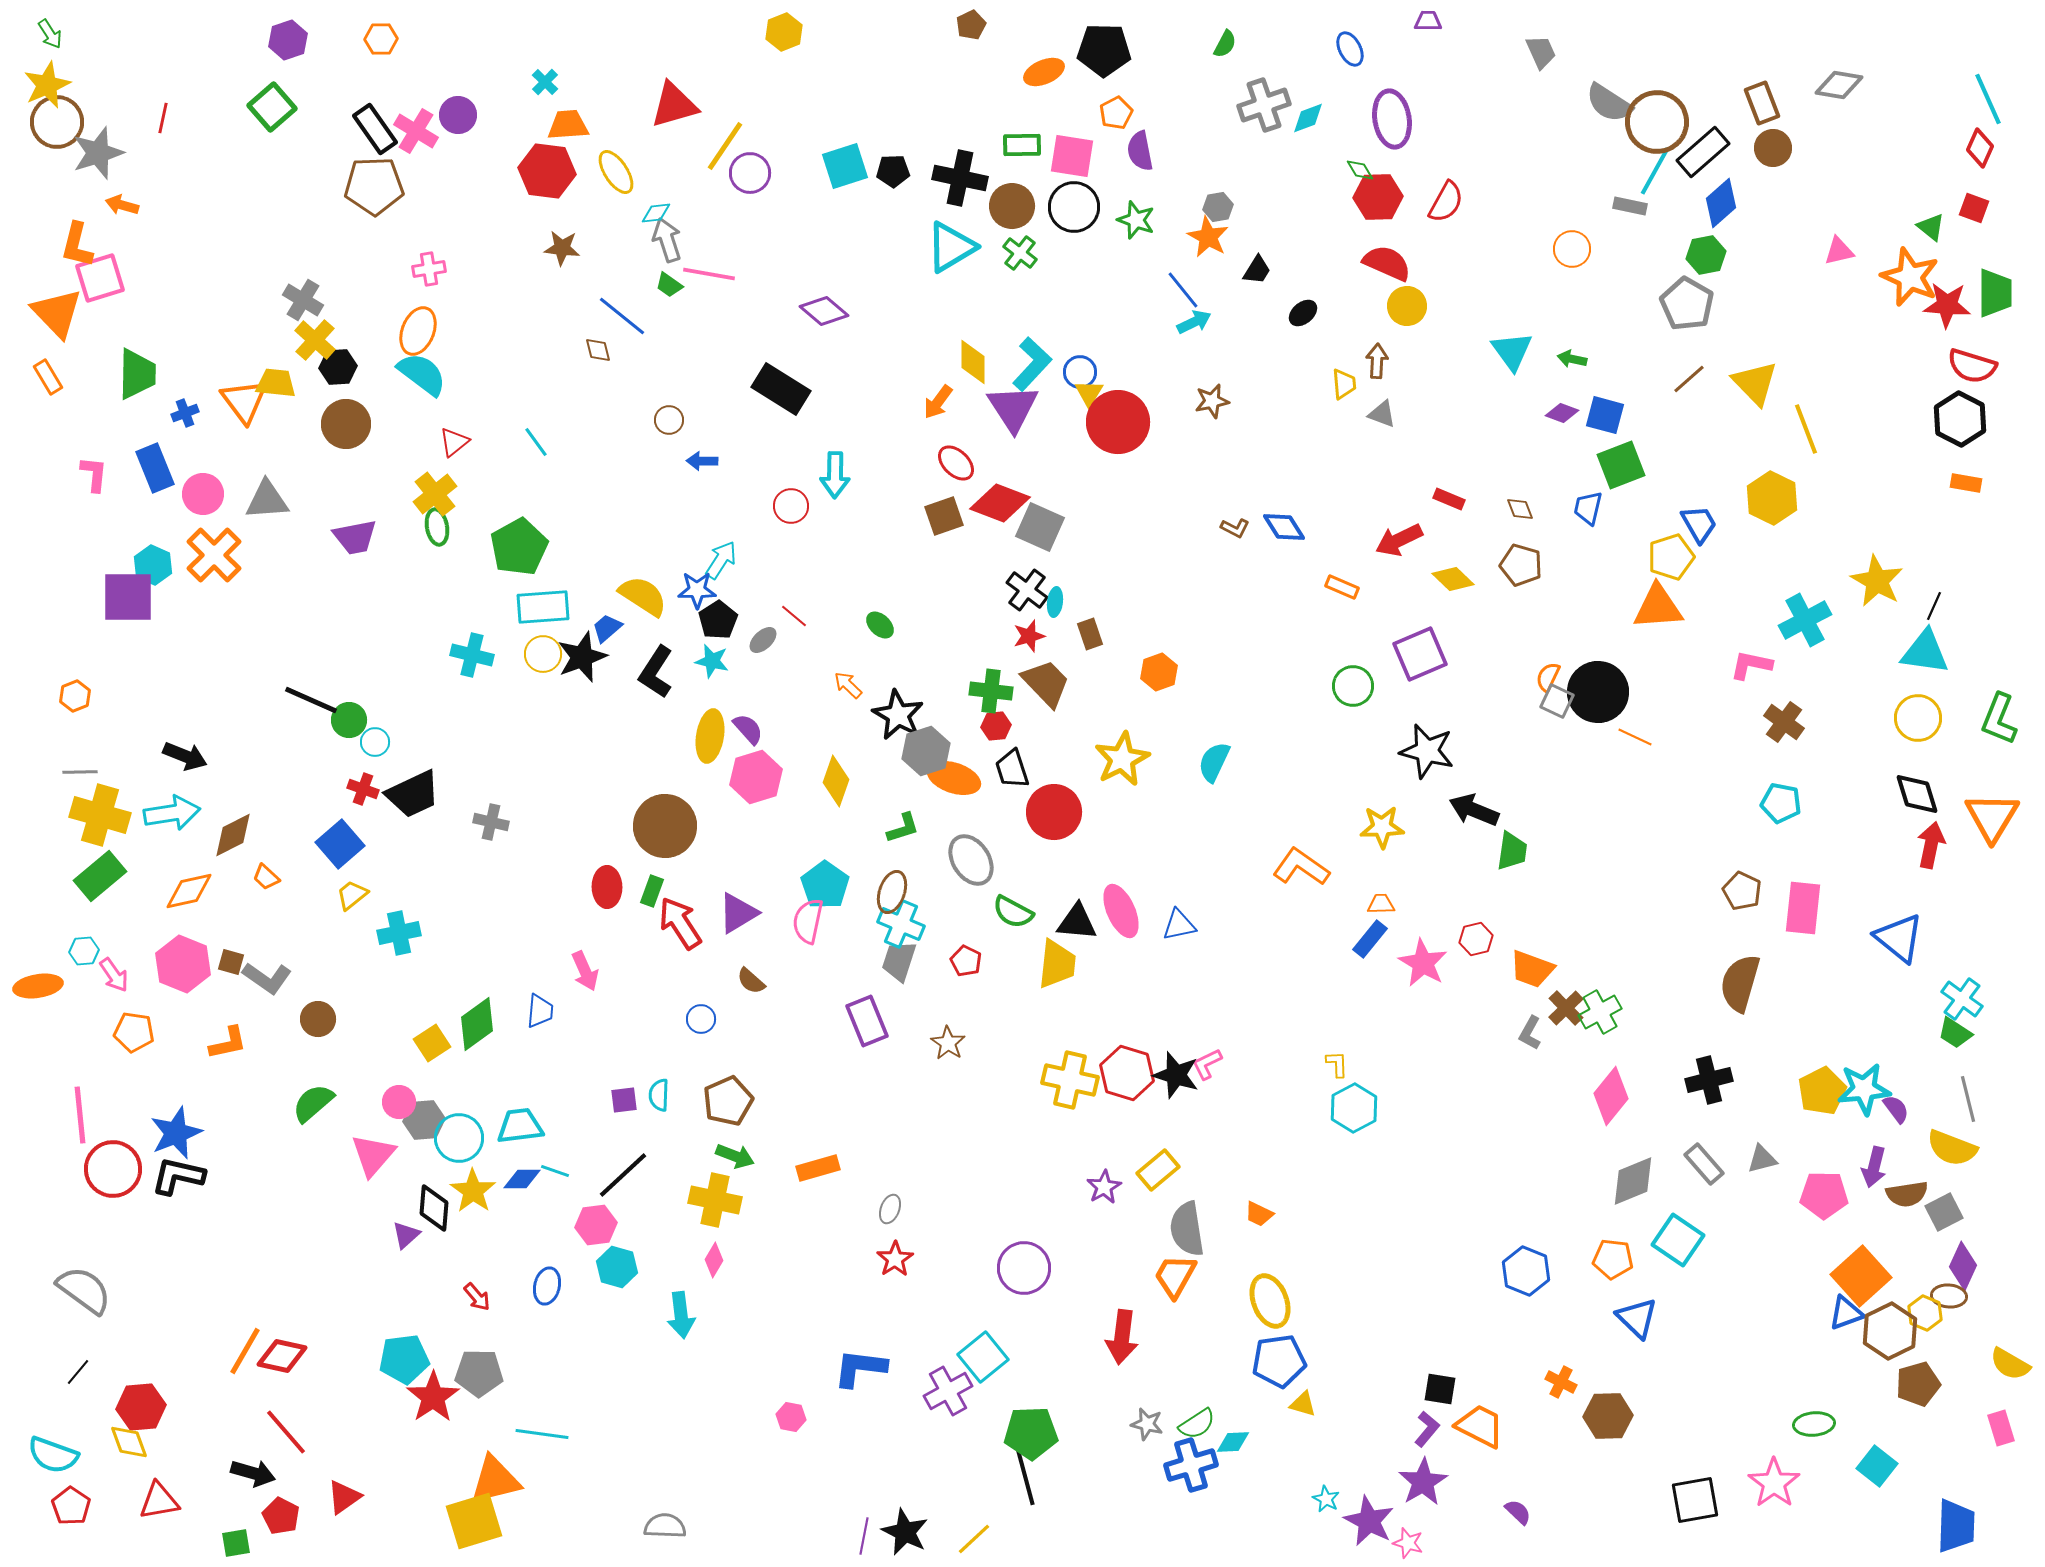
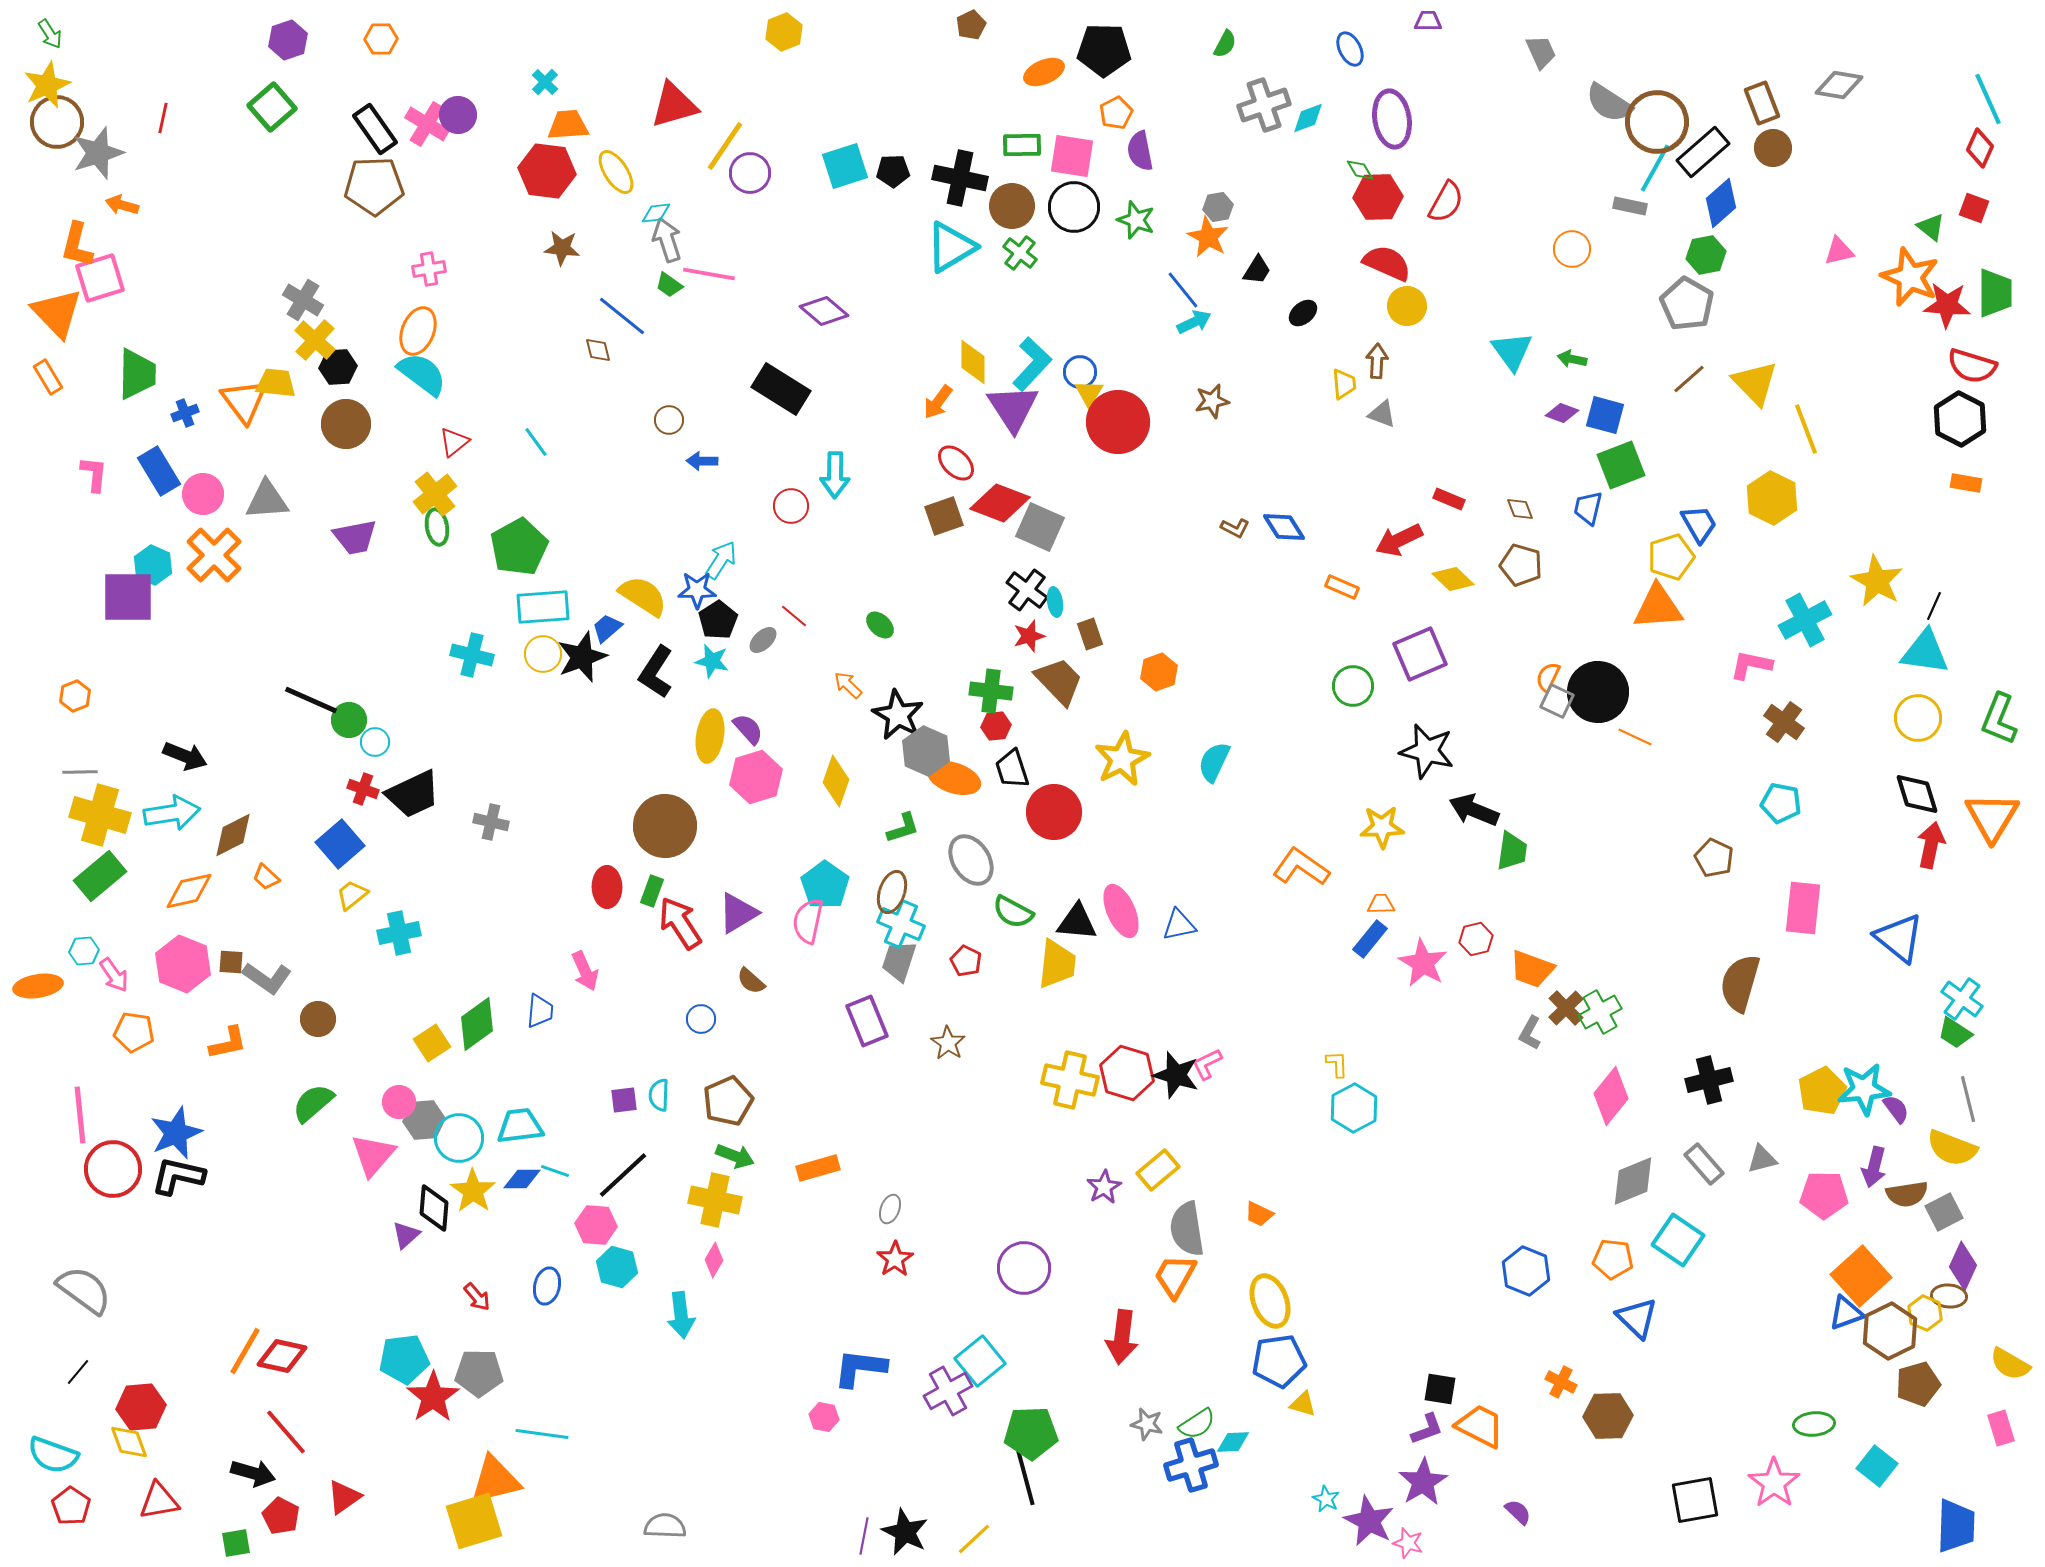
pink cross at (416, 131): moved 11 px right, 7 px up
cyan line at (1655, 171): moved 3 px up
blue rectangle at (155, 468): moved 4 px right, 3 px down; rotated 9 degrees counterclockwise
cyan ellipse at (1055, 602): rotated 16 degrees counterclockwise
brown trapezoid at (1046, 683): moved 13 px right, 2 px up
gray hexagon at (926, 751): rotated 18 degrees counterclockwise
brown pentagon at (1742, 891): moved 28 px left, 33 px up
brown square at (231, 962): rotated 12 degrees counterclockwise
pink hexagon at (596, 1225): rotated 12 degrees clockwise
cyan square at (983, 1357): moved 3 px left, 4 px down
pink hexagon at (791, 1417): moved 33 px right
purple L-shape at (1427, 1429): rotated 30 degrees clockwise
